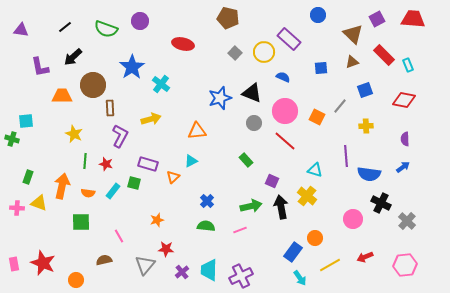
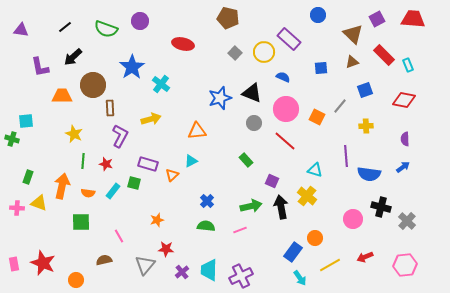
pink circle at (285, 111): moved 1 px right, 2 px up
green line at (85, 161): moved 2 px left
orange triangle at (173, 177): moved 1 px left, 2 px up
black cross at (381, 203): moved 4 px down; rotated 12 degrees counterclockwise
